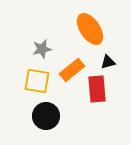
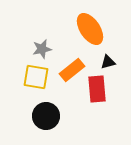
yellow square: moved 1 px left, 4 px up
